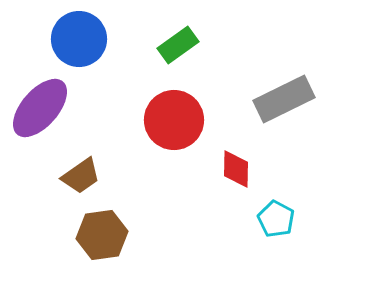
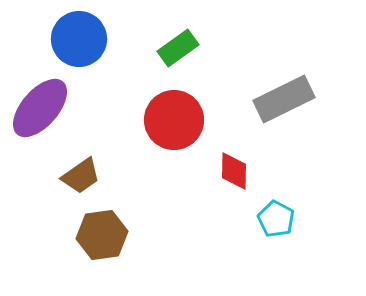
green rectangle: moved 3 px down
red diamond: moved 2 px left, 2 px down
